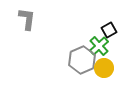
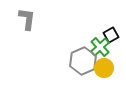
black square: moved 2 px right, 5 px down
green cross: moved 1 px right, 1 px down
gray hexagon: moved 1 px right, 1 px down
